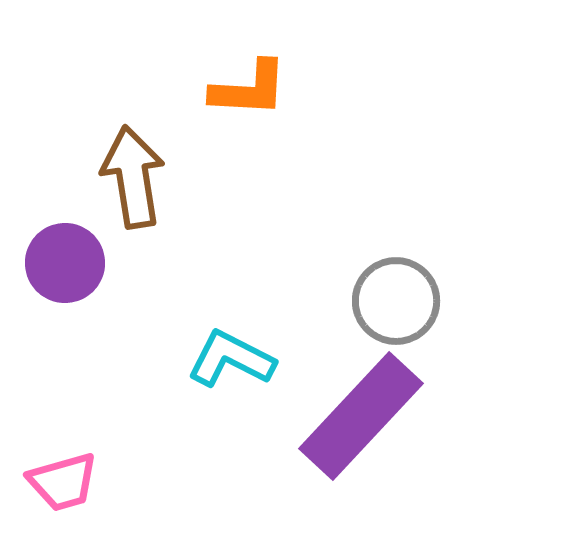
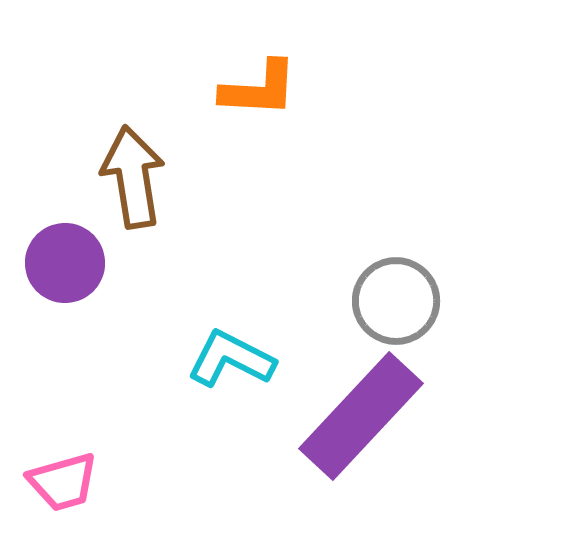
orange L-shape: moved 10 px right
